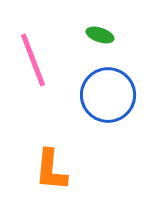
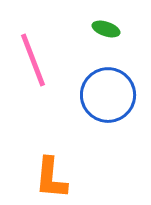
green ellipse: moved 6 px right, 6 px up
orange L-shape: moved 8 px down
